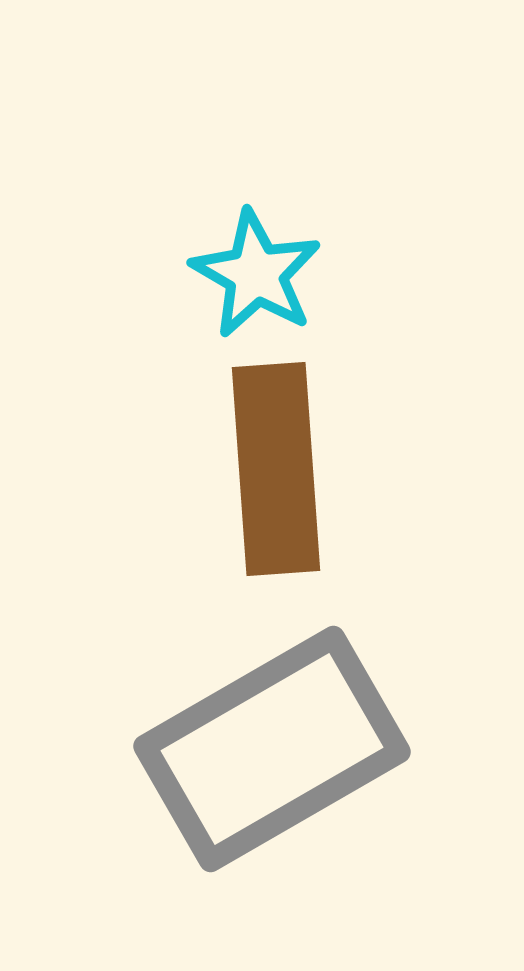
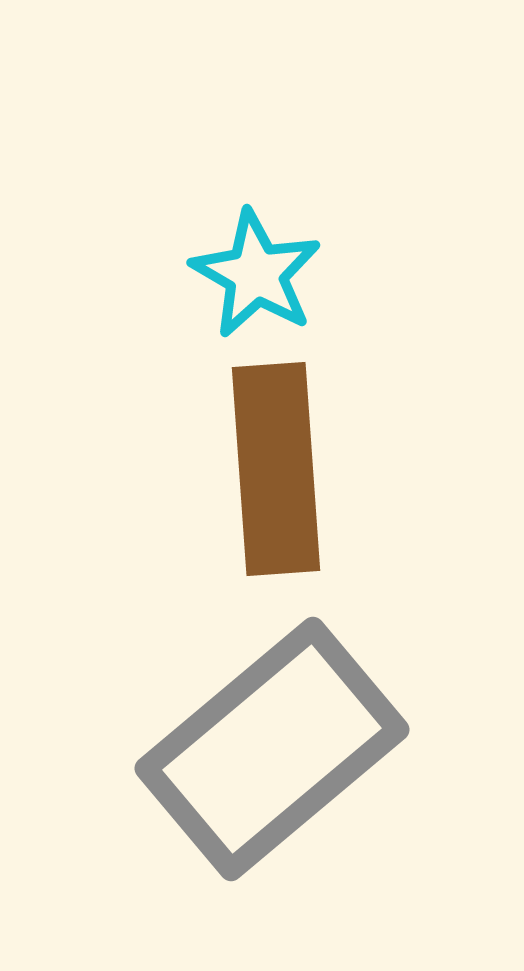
gray rectangle: rotated 10 degrees counterclockwise
